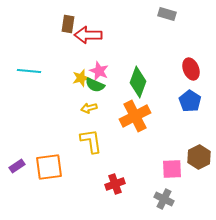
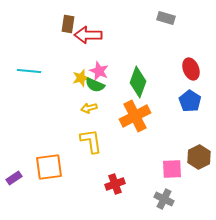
gray rectangle: moved 1 px left, 4 px down
purple rectangle: moved 3 px left, 12 px down
